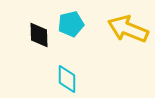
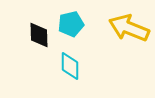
yellow arrow: moved 1 px right, 1 px up
cyan diamond: moved 3 px right, 13 px up
